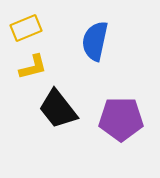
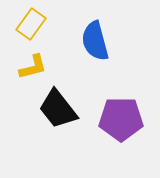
yellow rectangle: moved 5 px right, 4 px up; rotated 32 degrees counterclockwise
blue semicircle: rotated 27 degrees counterclockwise
